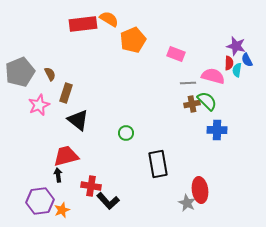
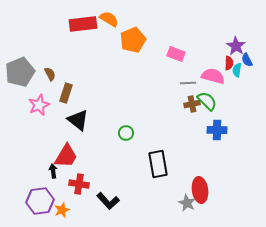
purple star: rotated 18 degrees clockwise
red trapezoid: rotated 136 degrees clockwise
black arrow: moved 5 px left, 4 px up
red cross: moved 12 px left, 2 px up
